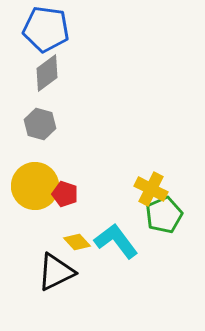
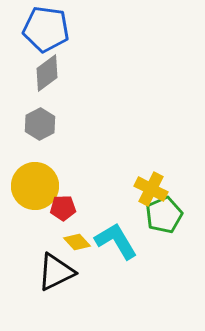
gray hexagon: rotated 16 degrees clockwise
red pentagon: moved 2 px left, 14 px down; rotated 20 degrees counterclockwise
cyan L-shape: rotated 6 degrees clockwise
